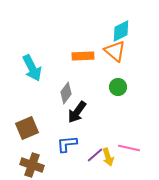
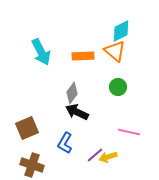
cyan arrow: moved 9 px right, 16 px up
gray diamond: moved 6 px right
black arrow: rotated 80 degrees clockwise
blue L-shape: moved 2 px left, 1 px up; rotated 55 degrees counterclockwise
pink line: moved 16 px up
yellow arrow: rotated 90 degrees clockwise
